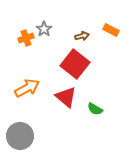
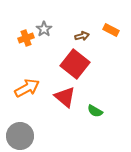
red triangle: moved 1 px left
green semicircle: moved 2 px down
